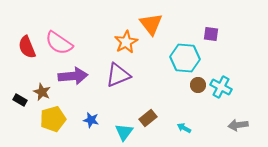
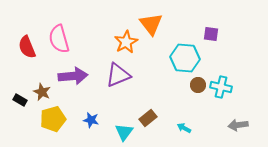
pink semicircle: moved 4 px up; rotated 40 degrees clockwise
cyan cross: rotated 15 degrees counterclockwise
